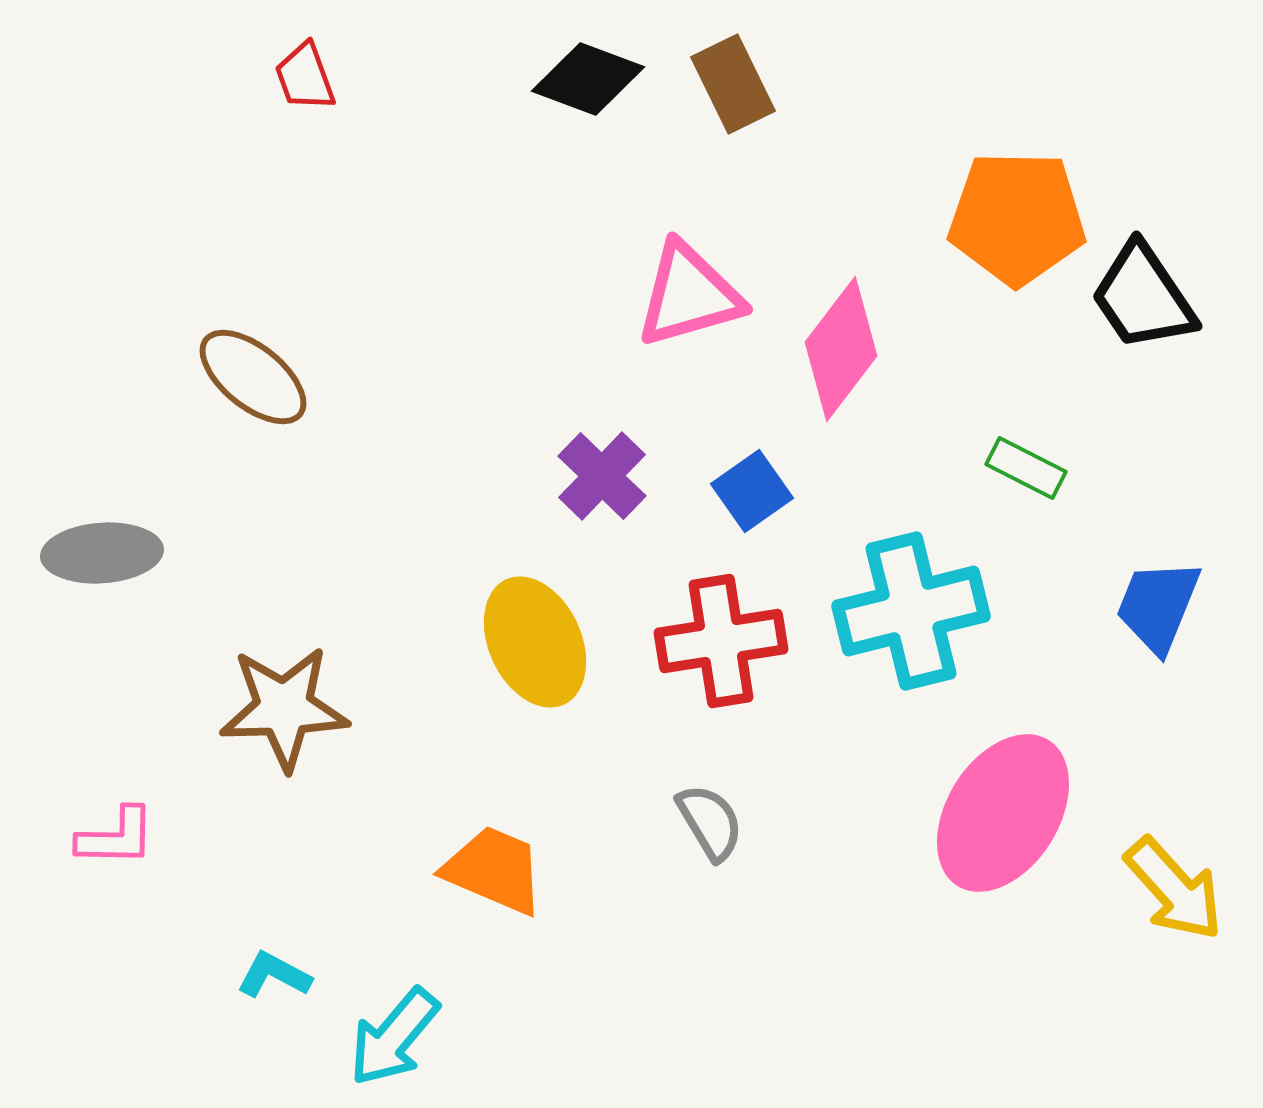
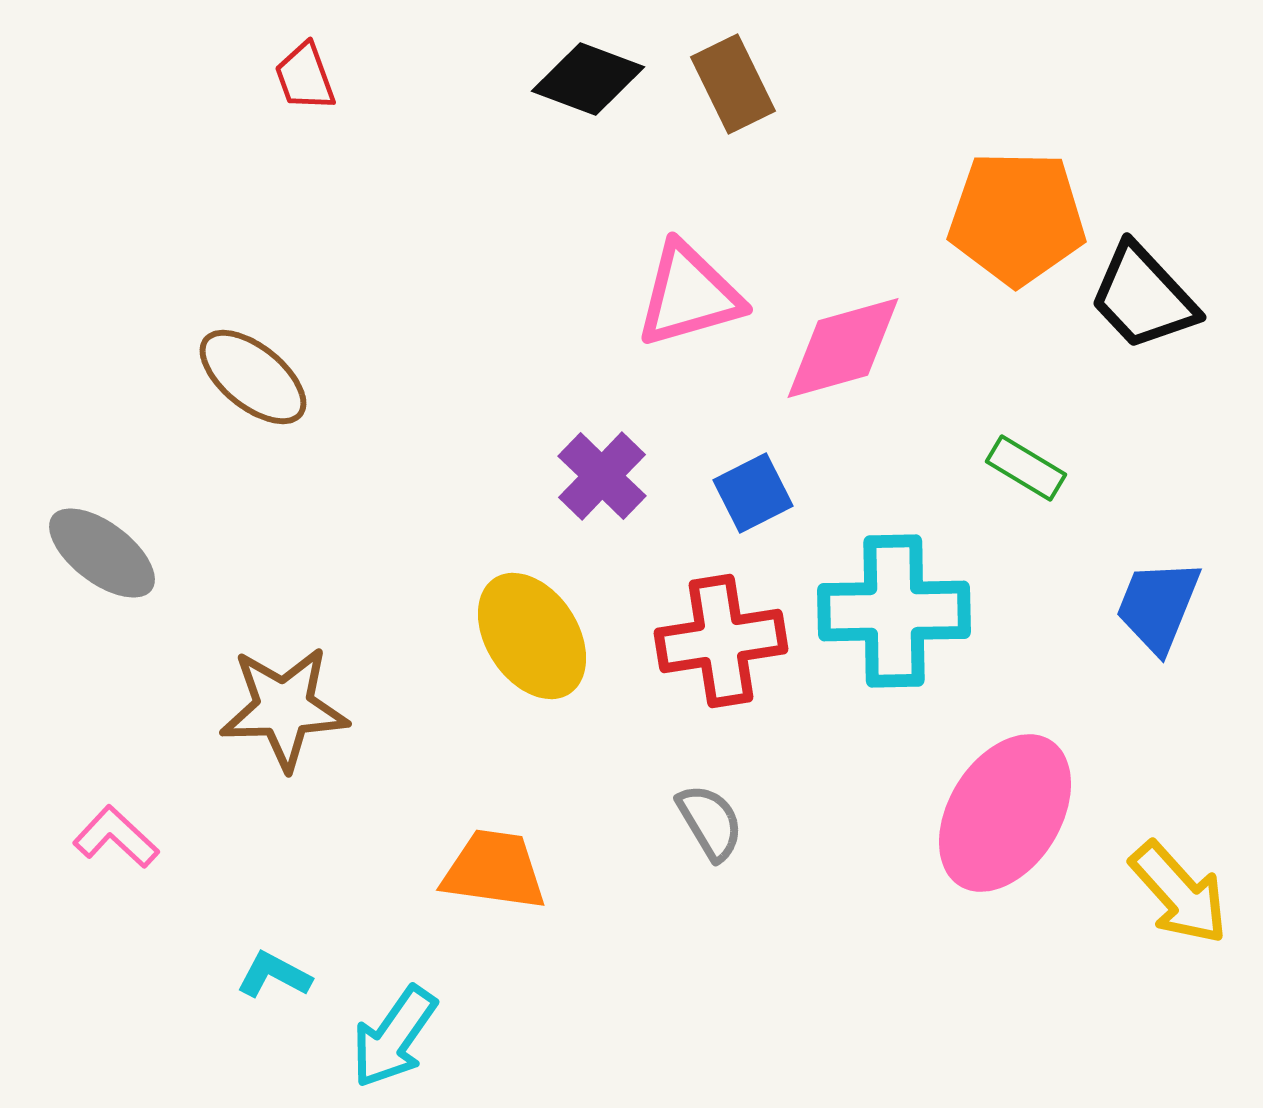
black trapezoid: rotated 9 degrees counterclockwise
pink diamond: moved 2 px right, 1 px up; rotated 37 degrees clockwise
green rectangle: rotated 4 degrees clockwise
blue square: moved 1 px right, 2 px down; rotated 8 degrees clockwise
gray ellipse: rotated 41 degrees clockwise
cyan cross: moved 17 px left; rotated 13 degrees clockwise
yellow ellipse: moved 3 px left, 6 px up; rotated 8 degrees counterclockwise
pink ellipse: moved 2 px right
pink L-shape: rotated 138 degrees counterclockwise
orange trapezoid: rotated 15 degrees counterclockwise
yellow arrow: moved 5 px right, 4 px down
cyan arrow: rotated 5 degrees counterclockwise
